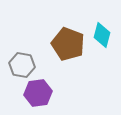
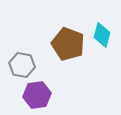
purple hexagon: moved 1 px left, 2 px down
